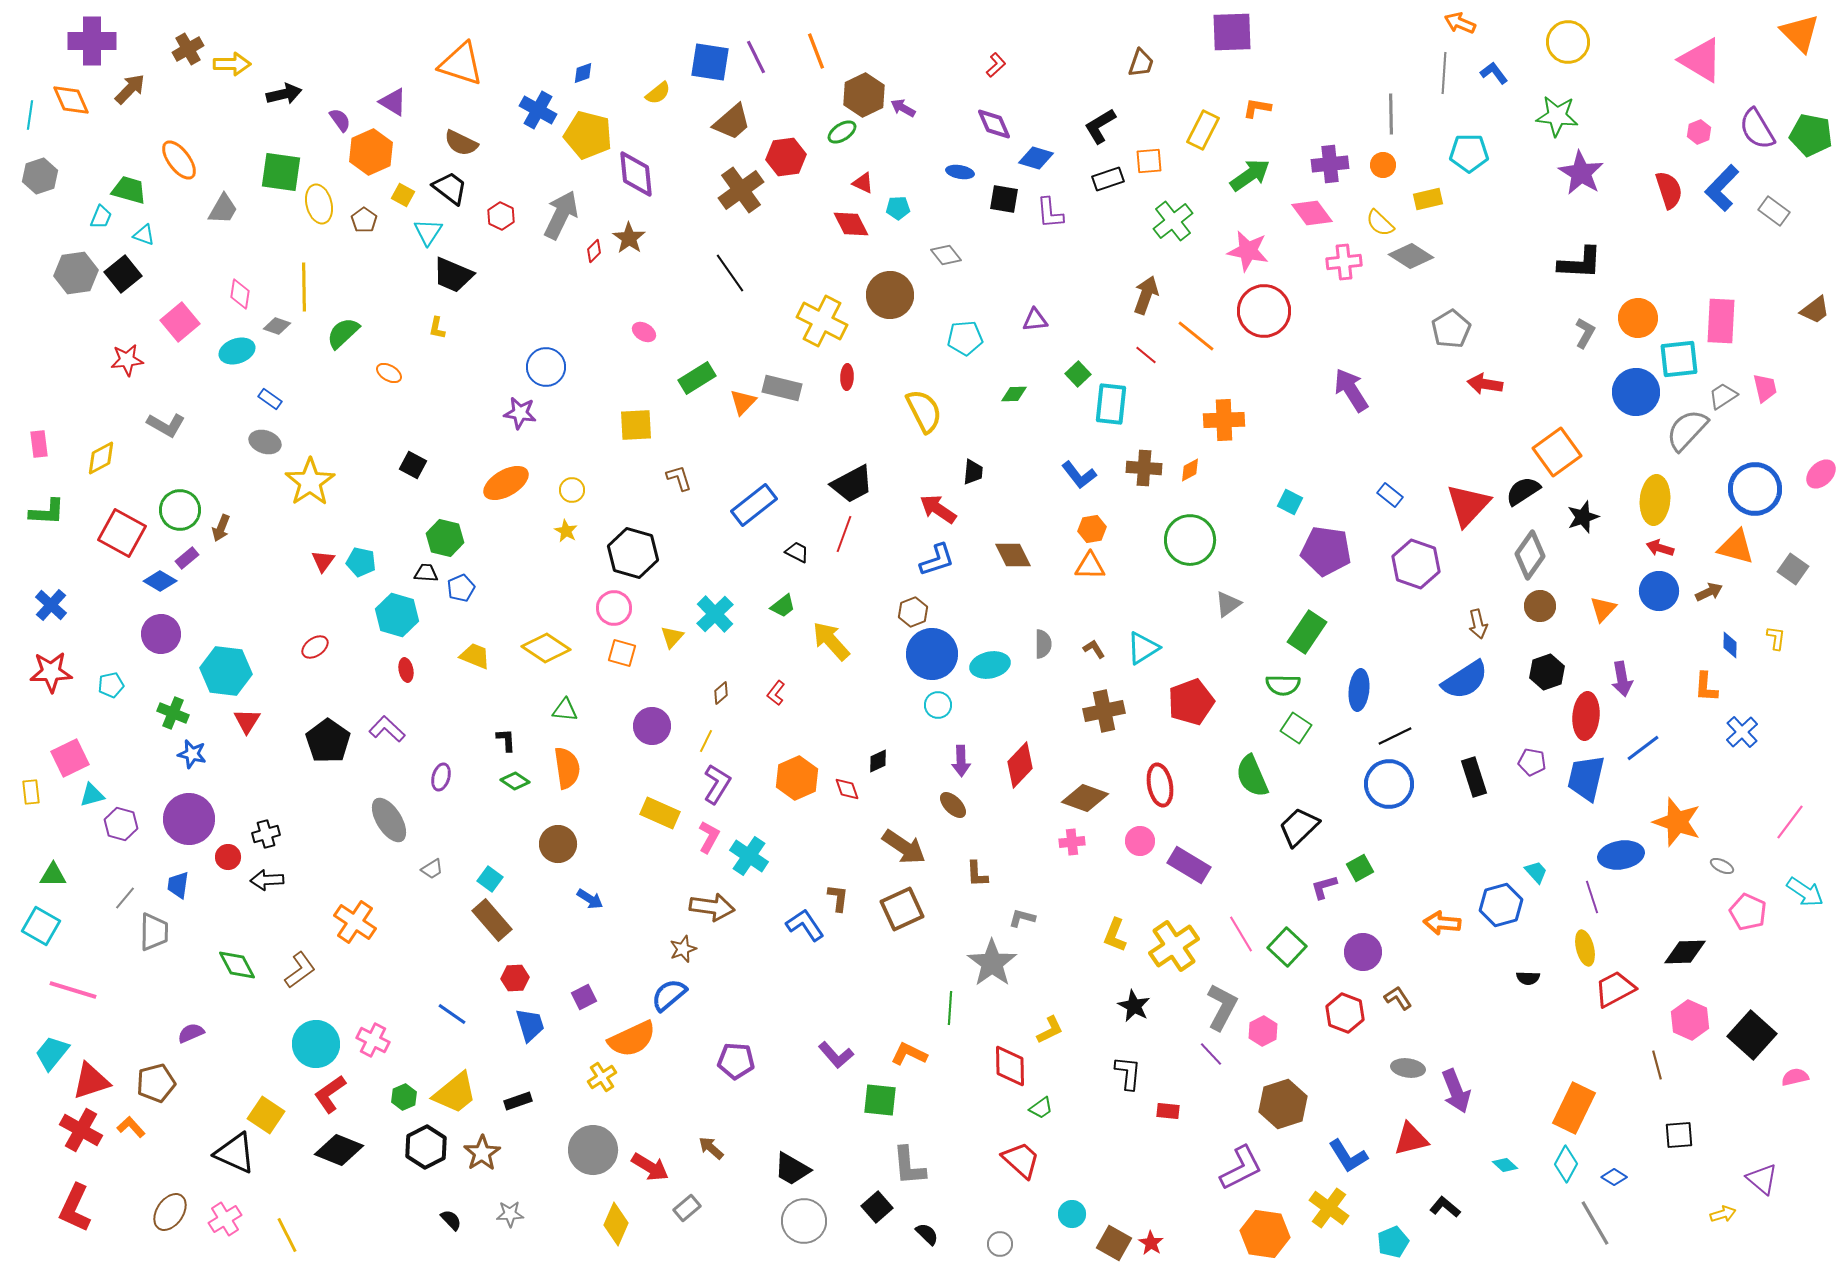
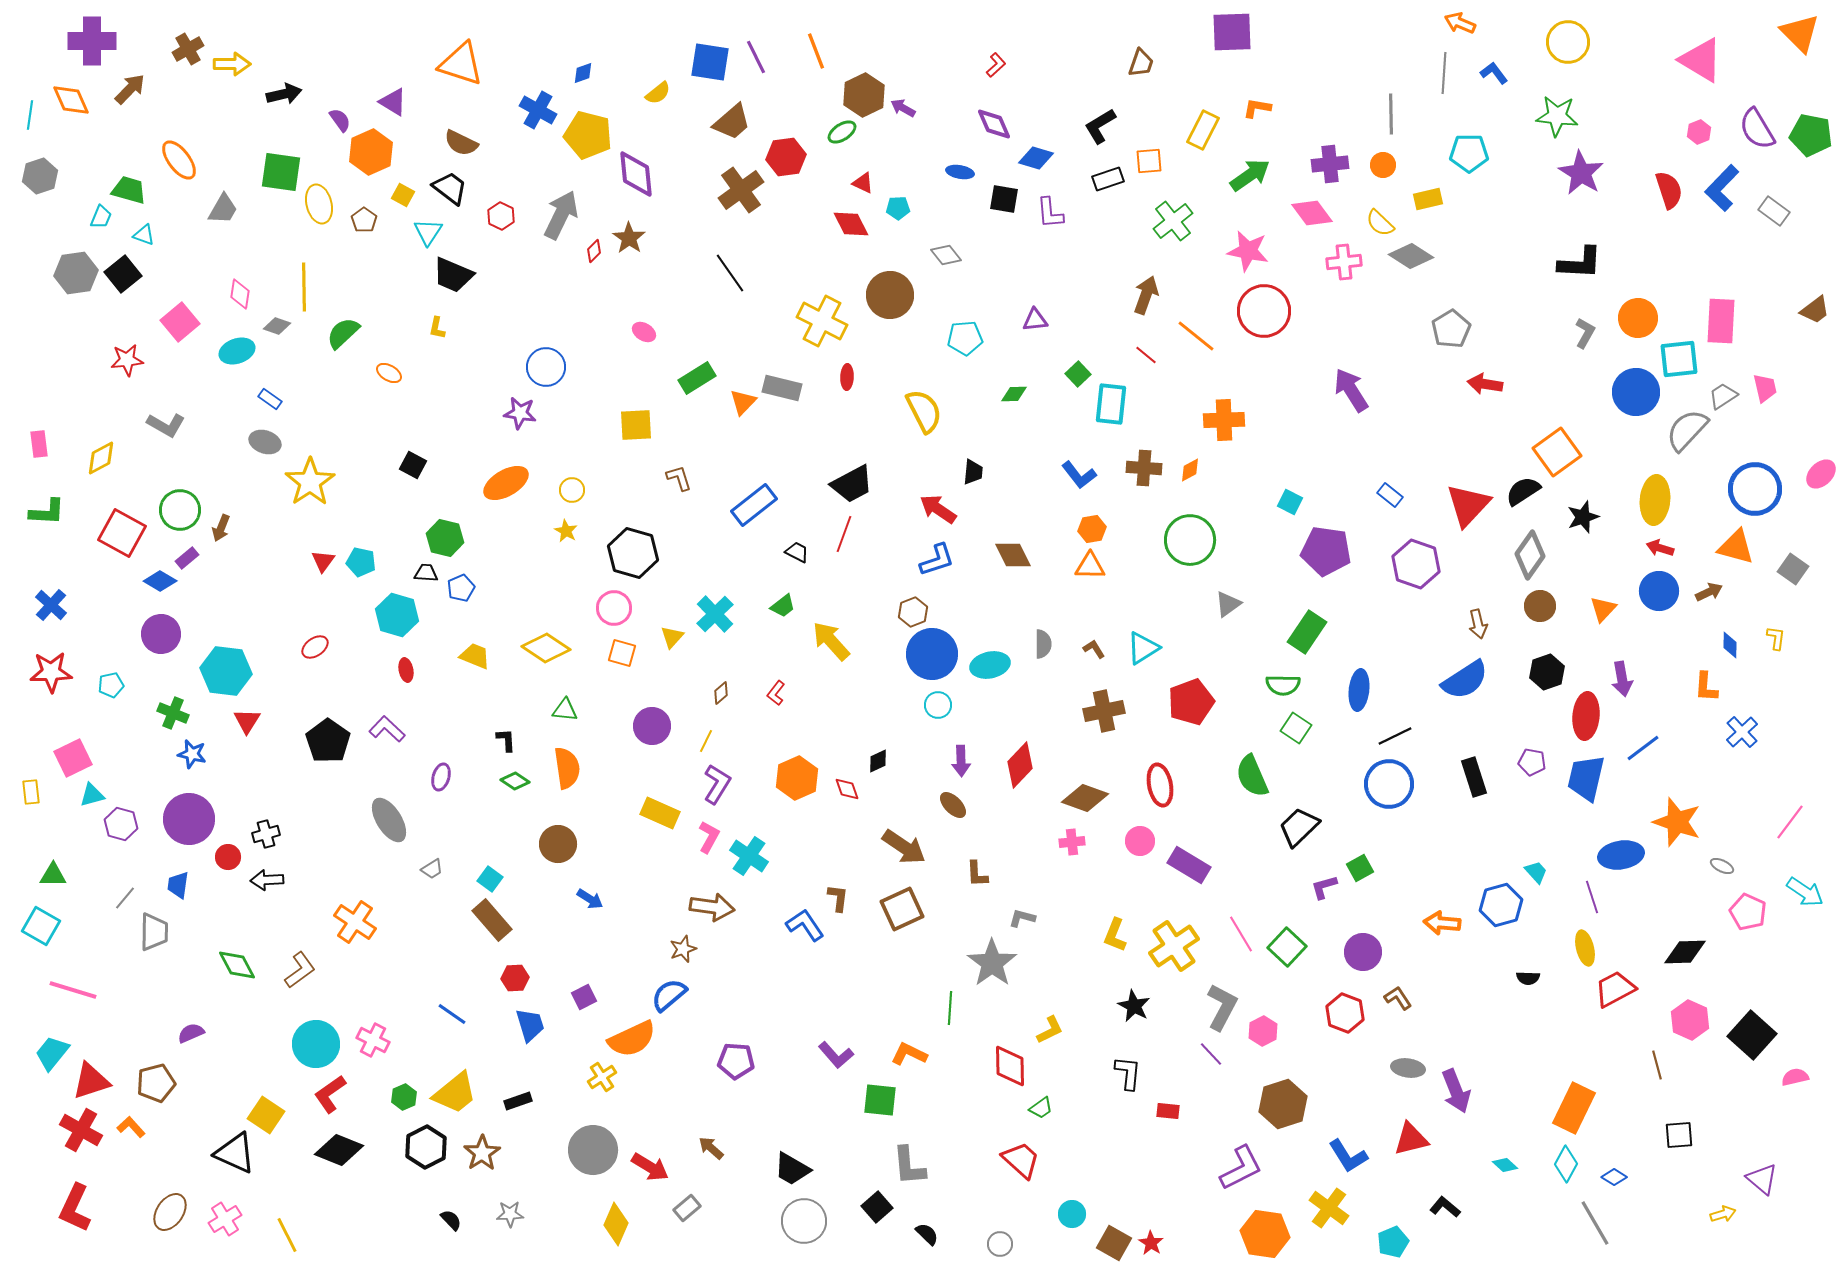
pink square at (70, 758): moved 3 px right
